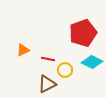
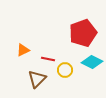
brown triangle: moved 10 px left, 5 px up; rotated 18 degrees counterclockwise
